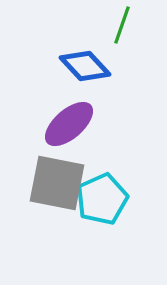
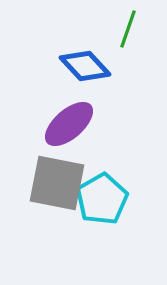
green line: moved 6 px right, 4 px down
cyan pentagon: rotated 6 degrees counterclockwise
